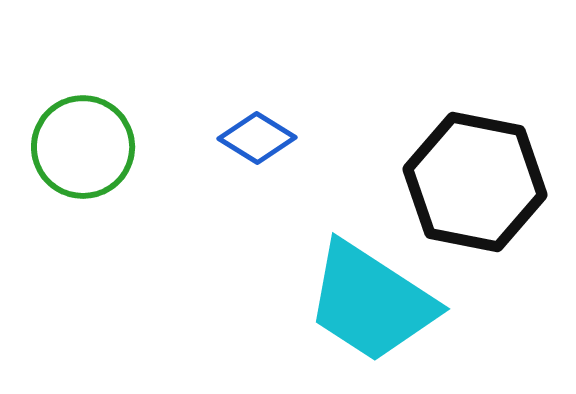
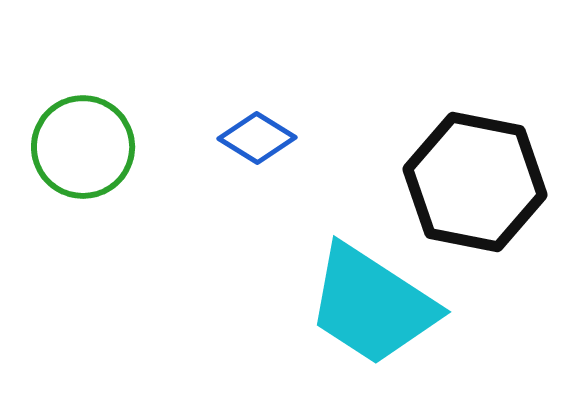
cyan trapezoid: moved 1 px right, 3 px down
